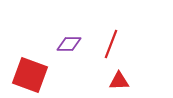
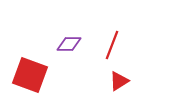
red line: moved 1 px right, 1 px down
red triangle: rotated 30 degrees counterclockwise
